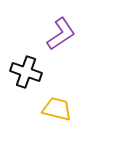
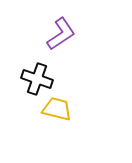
black cross: moved 11 px right, 7 px down
